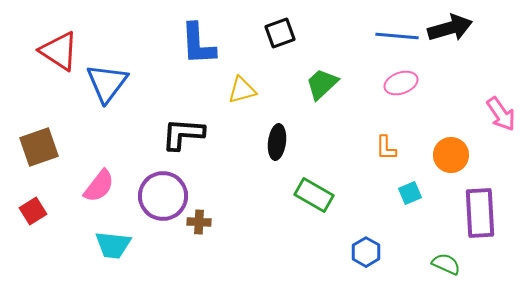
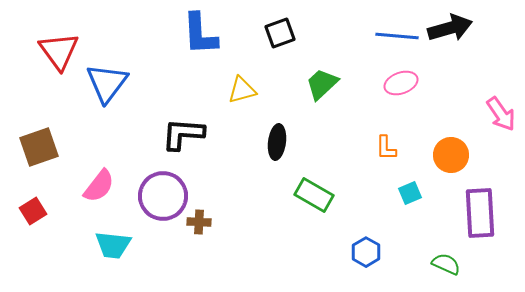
blue L-shape: moved 2 px right, 10 px up
red triangle: rotated 21 degrees clockwise
